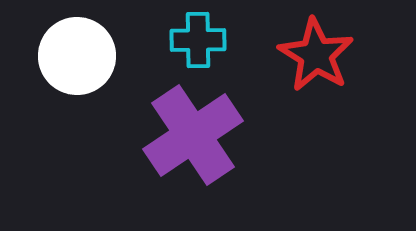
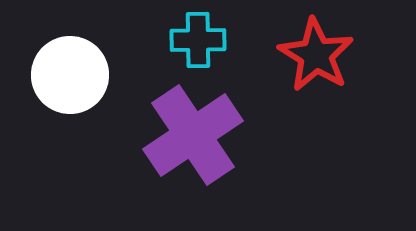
white circle: moved 7 px left, 19 px down
